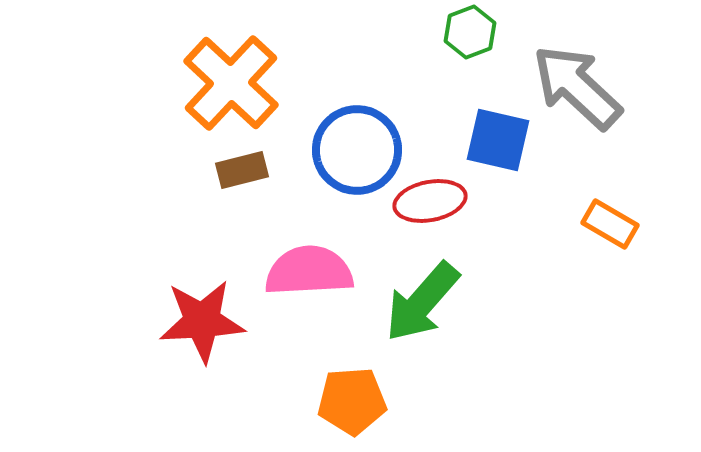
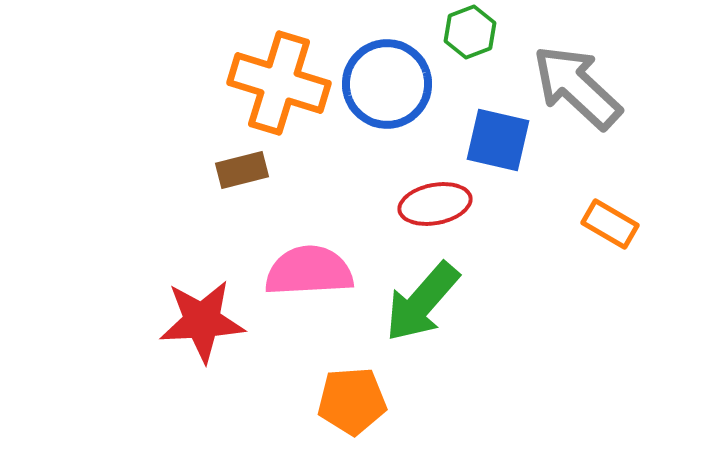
orange cross: moved 48 px right; rotated 26 degrees counterclockwise
blue circle: moved 30 px right, 66 px up
red ellipse: moved 5 px right, 3 px down
